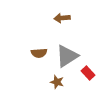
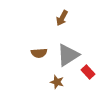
brown arrow: rotated 56 degrees counterclockwise
gray triangle: moved 1 px right, 1 px up
red rectangle: moved 1 px up
